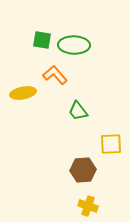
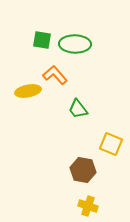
green ellipse: moved 1 px right, 1 px up
yellow ellipse: moved 5 px right, 2 px up
green trapezoid: moved 2 px up
yellow square: rotated 25 degrees clockwise
brown hexagon: rotated 15 degrees clockwise
